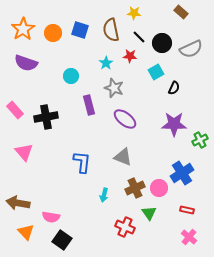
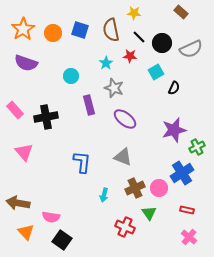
purple star: moved 6 px down; rotated 15 degrees counterclockwise
green cross: moved 3 px left, 7 px down
